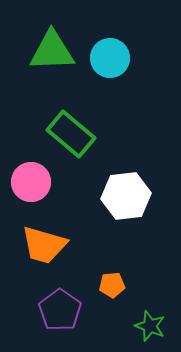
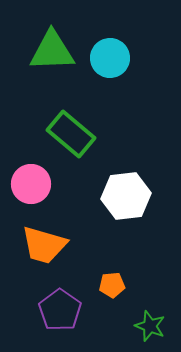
pink circle: moved 2 px down
